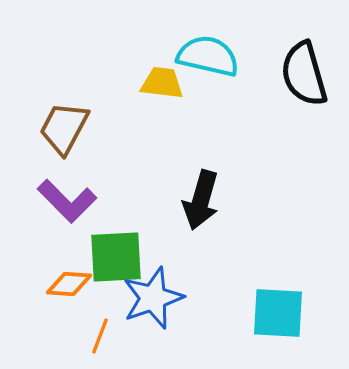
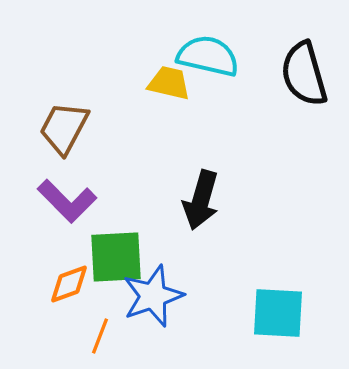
yellow trapezoid: moved 7 px right; rotated 6 degrees clockwise
orange diamond: rotated 24 degrees counterclockwise
blue star: moved 2 px up
